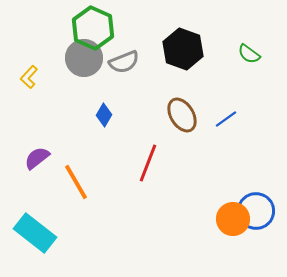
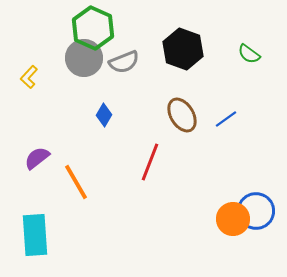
red line: moved 2 px right, 1 px up
cyan rectangle: moved 2 px down; rotated 48 degrees clockwise
